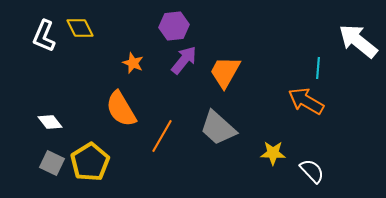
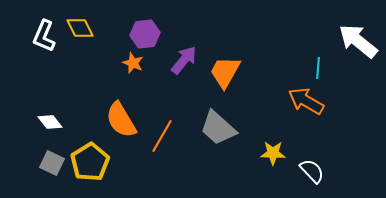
purple hexagon: moved 29 px left, 8 px down
orange semicircle: moved 11 px down
